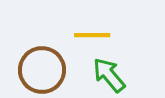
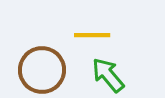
green arrow: moved 1 px left
